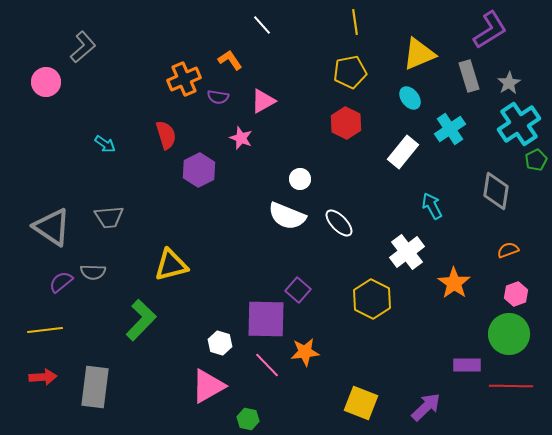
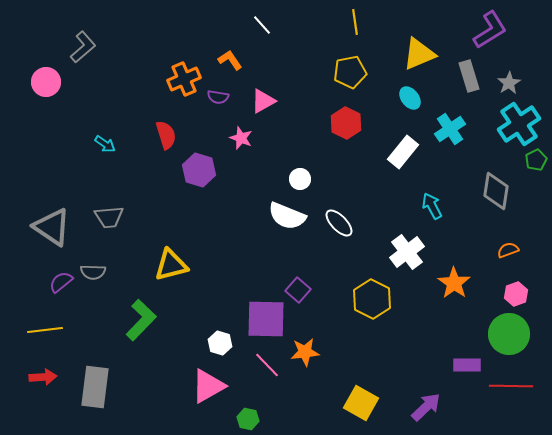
purple hexagon at (199, 170): rotated 16 degrees counterclockwise
yellow square at (361, 403): rotated 8 degrees clockwise
